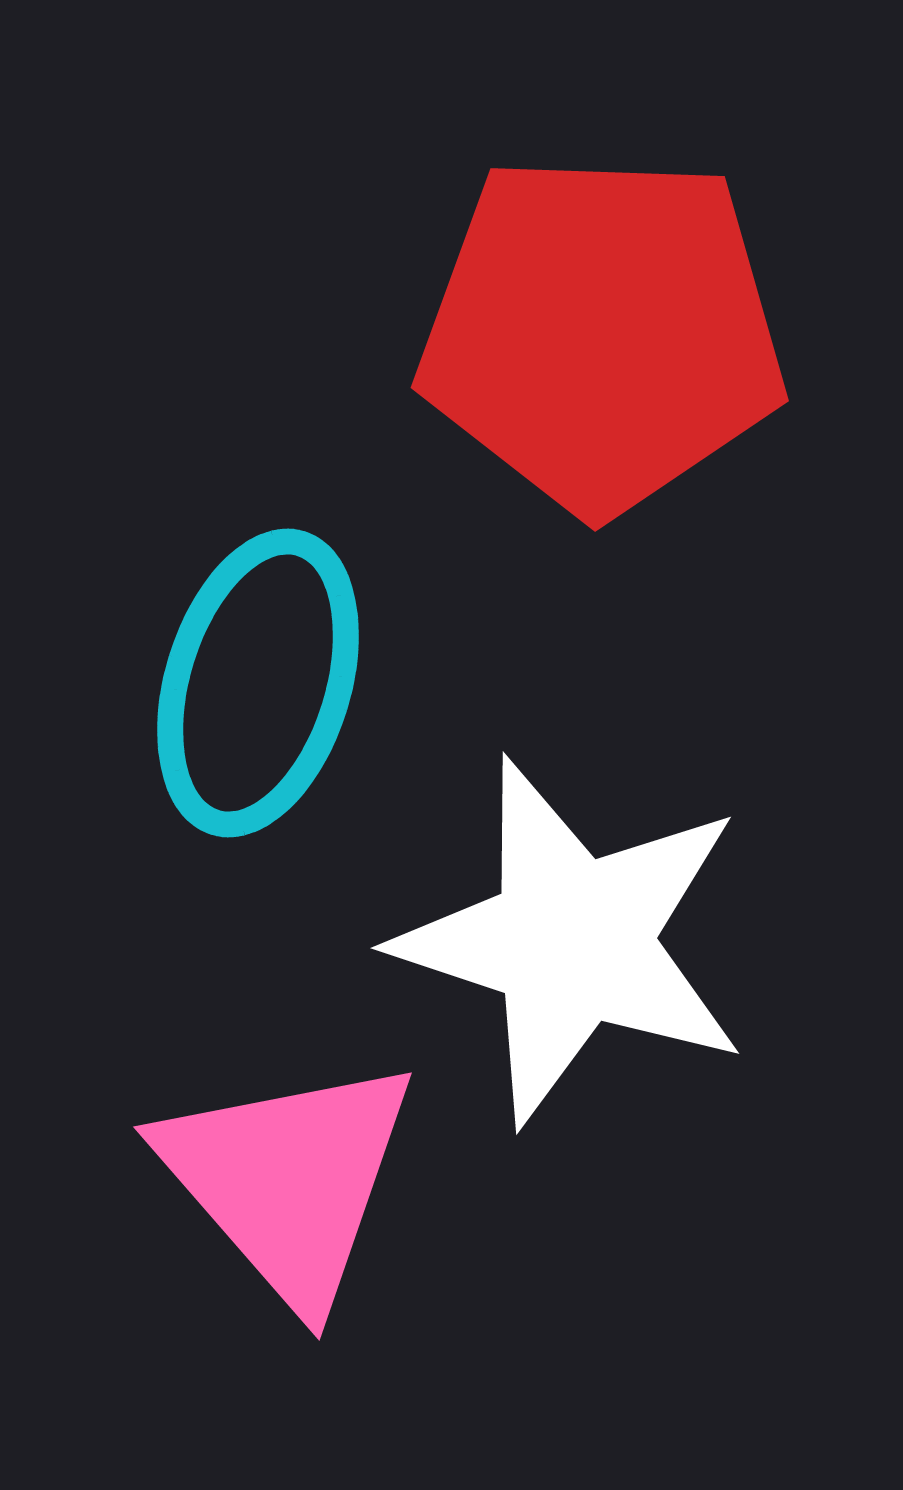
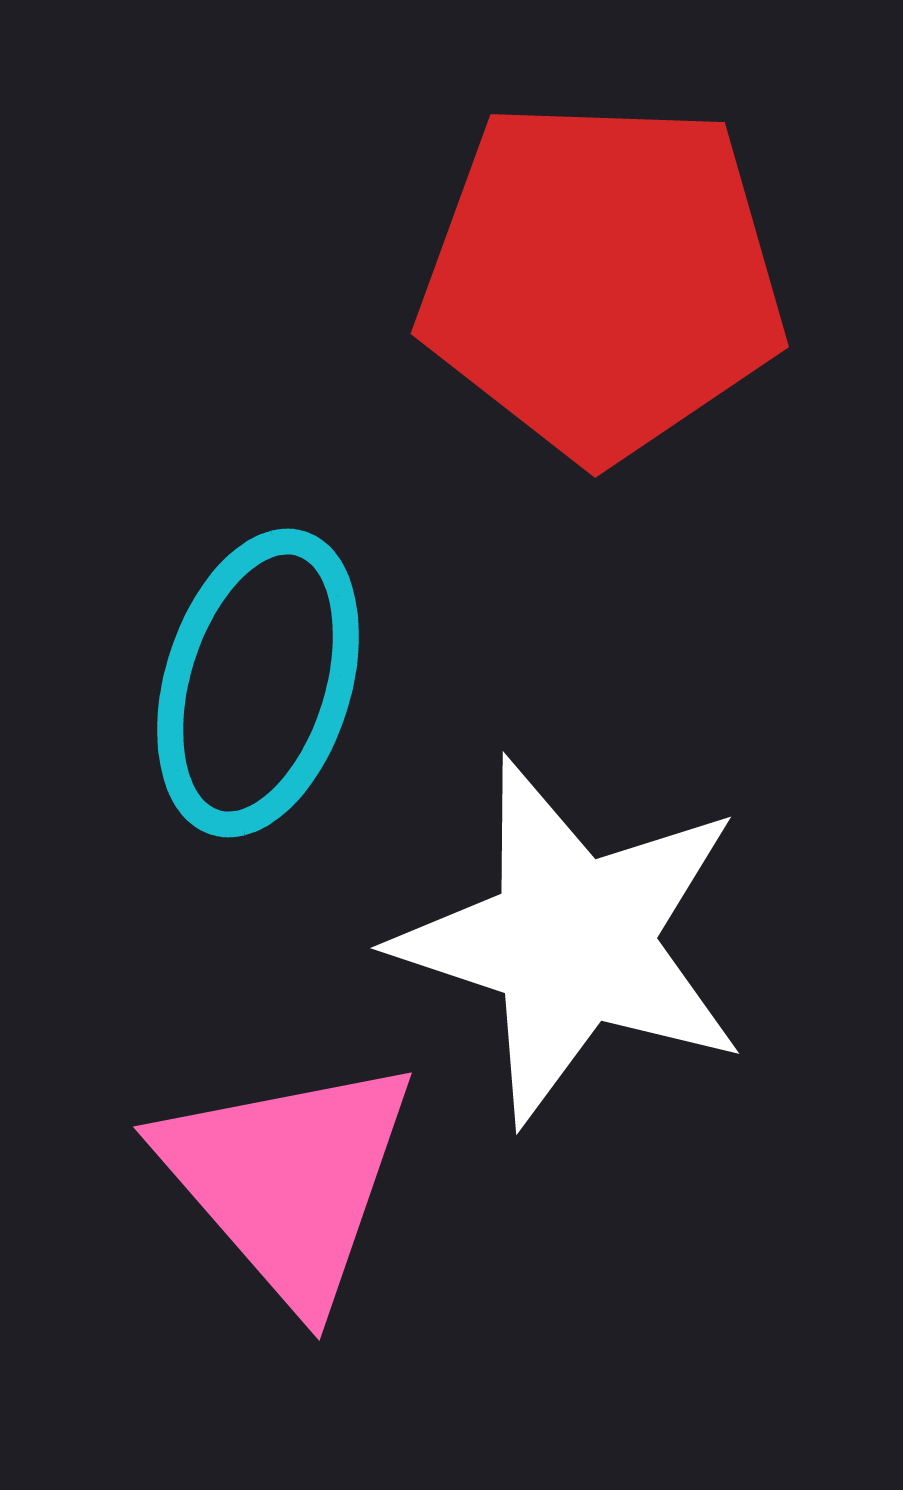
red pentagon: moved 54 px up
